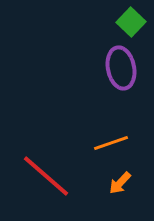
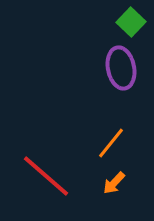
orange line: rotated 32 degrees counterclockwise
orange arrow: moved 6 px left
